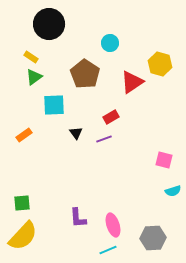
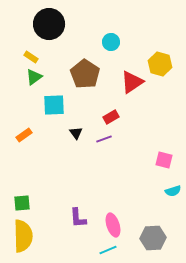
cyan circle: moved 1 px right, 1 px up
yellow semicircle: rotated 44 degrees counterclockwise
